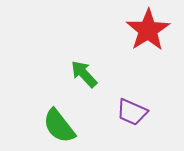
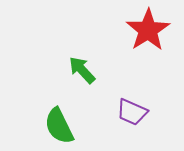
green arrow: moved 2 px left, 4 px up
green semicircle: rotated 12 degrees clockwise
